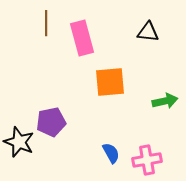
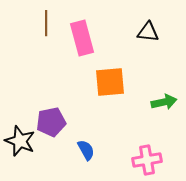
green arrow: moved 1 px left, 1 px down
black star: moved 1 px right, 1 px up
blue semicircle: moved 25 px left, 3 px up
